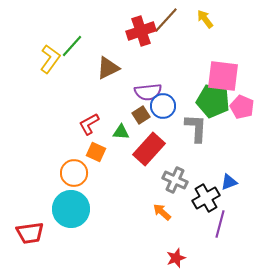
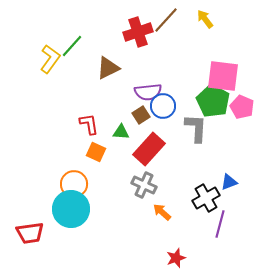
red cross: moved 3 px left, 1 px down
green pentagon: rotated 16 degrees clockwise
red L-shape: rotated 110 degrees clockwise
orange circle: moved 11 px down
gray cross: moved 31 px left, 5 px down
